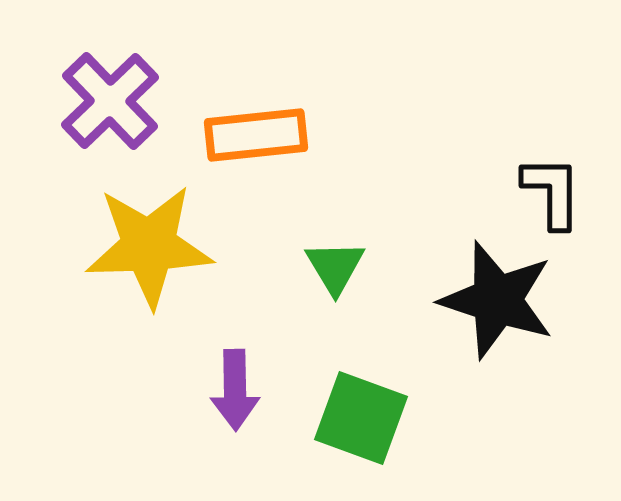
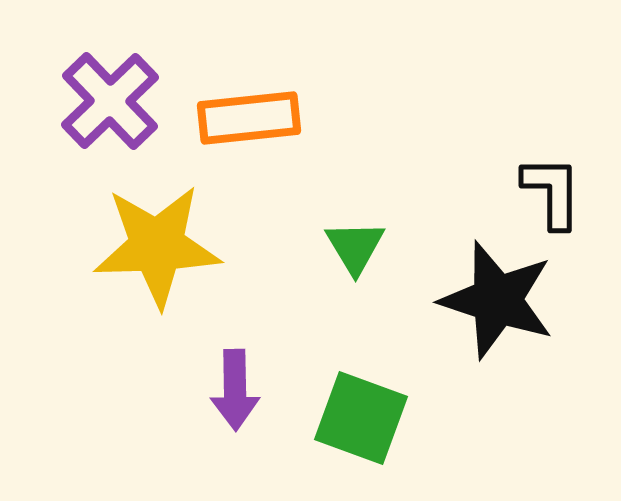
orange rectangle: moved 7 px left, 17 px up
yellow star: moved 8 px right
green triangle: moved 20 px right, 20 px up
